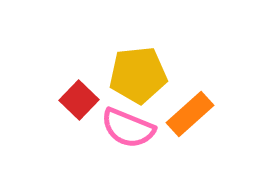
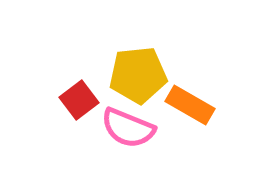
red square: rotated 9 degrees clockwise
orange rectangle: moved 9 px up; rotated 72 degrees clockwise
